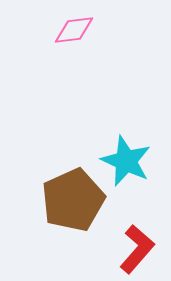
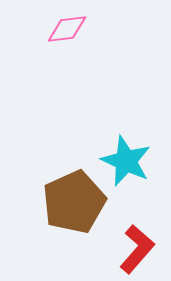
pink diamond: moved 7 px left, 1 px up
brown pentagon: moved 1 px right, 2 px down
